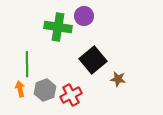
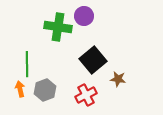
red cross: moved 15 px right
